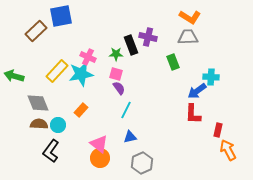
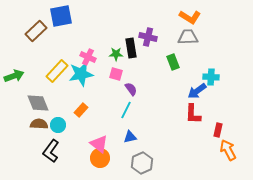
black rectangle: moved 3 px down; rotated 12 degrees clockwise
green arrow: rotated 144 degrees clockwise
purple semicircle: moved 12 px right, 1 px down
